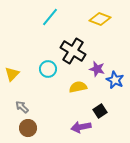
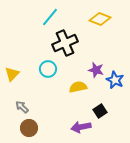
black cross: moved 8 px left, 8 px up; rotated 35 degrees clockwise
purple star: moved 1 px left, 1 px down
brown circle: moved 1 px right
